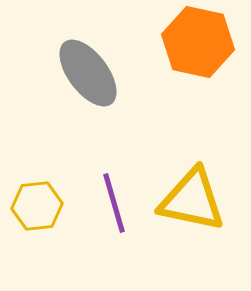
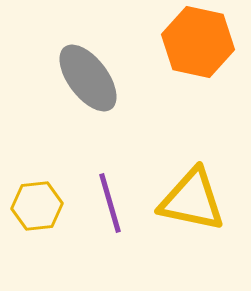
gray ellipse: moved 5 px down
purple line: moved 4 px left
